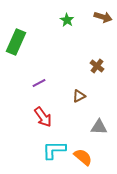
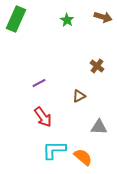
green rectangle: moved 23 px up
